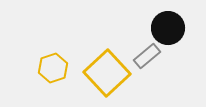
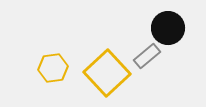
yellow hexagon: rotated 12 degrees clockwise
